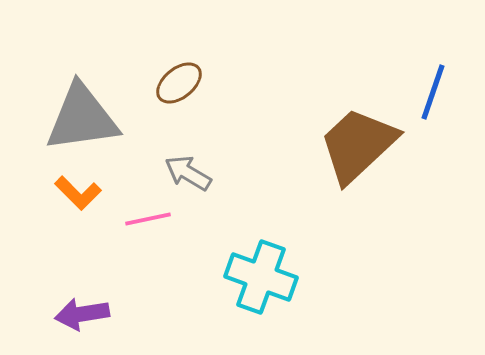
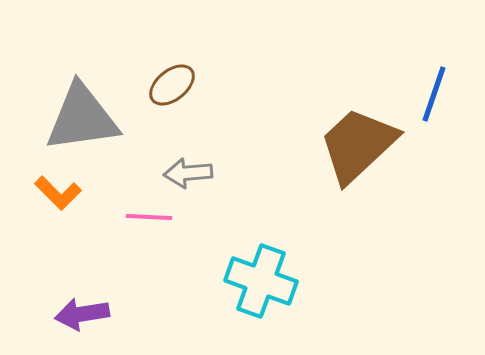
brown ellipse: moved 7 px left, 2 px down
blue line: moved 1 px right, 2 px down
gray arrow: rotated 36 degrees counterclockwise
orange L-shape: moved 20 px left
pink line: moved 1 px right, 2 px up; rotated 15 degrees clockwise
cyan cross: moved 4 px down
